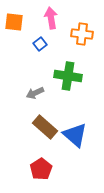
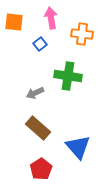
brown rectangle: moved 7 px left, 1 px down
blue triangle: moved 3 px right, 12 px down; rotated 8 degrees clockwise
